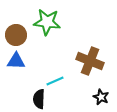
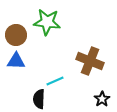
black star: moved 1 px right, 2 px down; rotated 14 degrees clockwise
